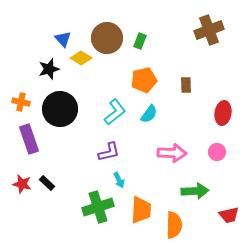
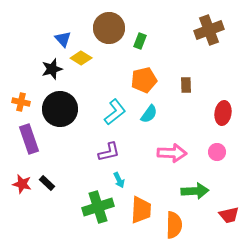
brown circle: moved 2 px right, 10 px up
black star: moved 3 px right
